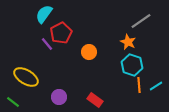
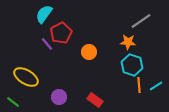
orange star: rotated 21 degrees counterclockwise
